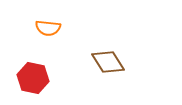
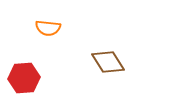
red hexagon: moved 9 px left; rotated 16 degrees counterclockwise
